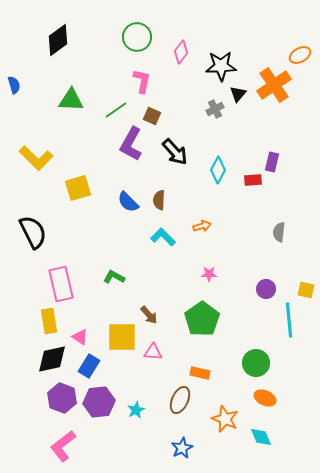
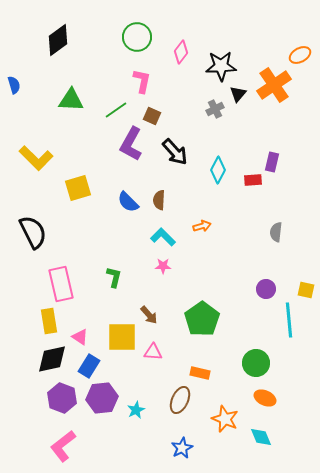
gray semicircle at (279, 232): moved 3 px left
pink star at (209, 274): moved 46 px left, 8 px up
green L-shape at (114, 277): rotated 75 degrees clockwise
purple hexagon at (99, 402): moved 3 px right, 4 px up
